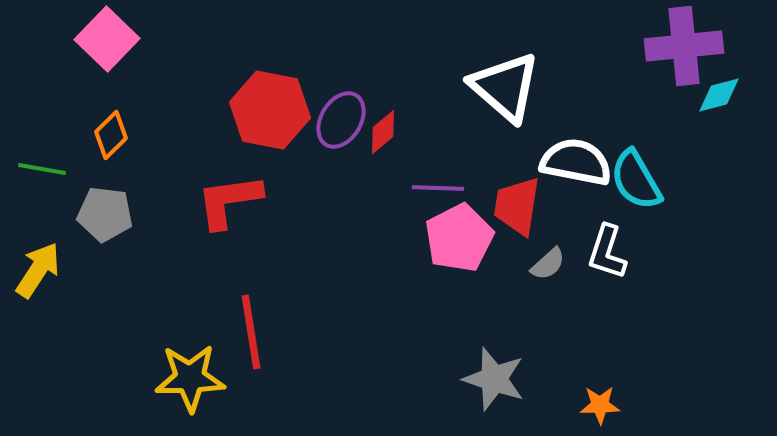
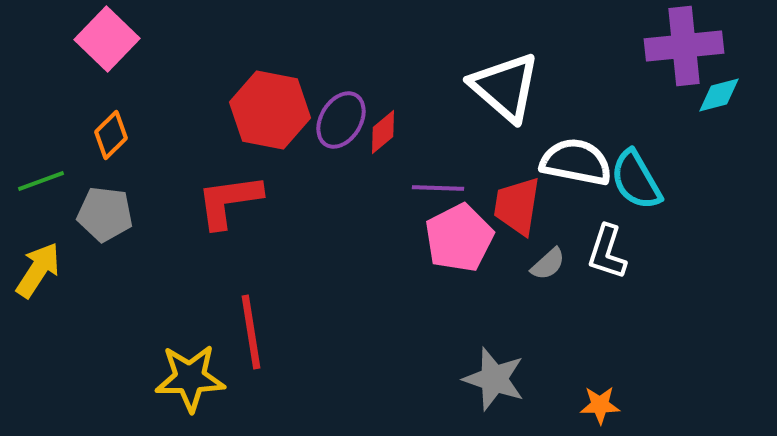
green line: moved 1 px left, 12 px down; rotated 30 degrees counterclockwise
